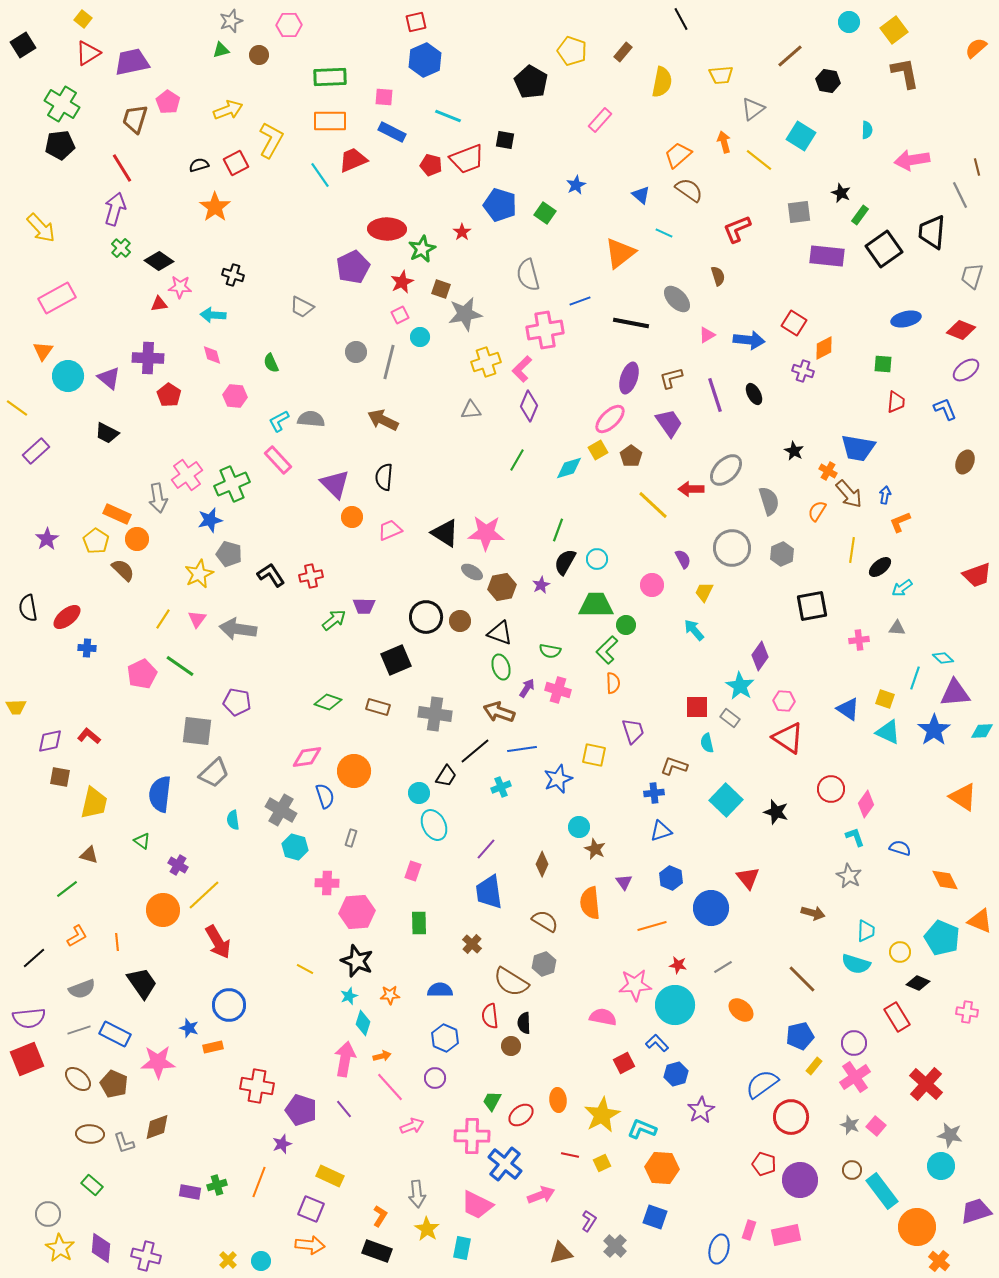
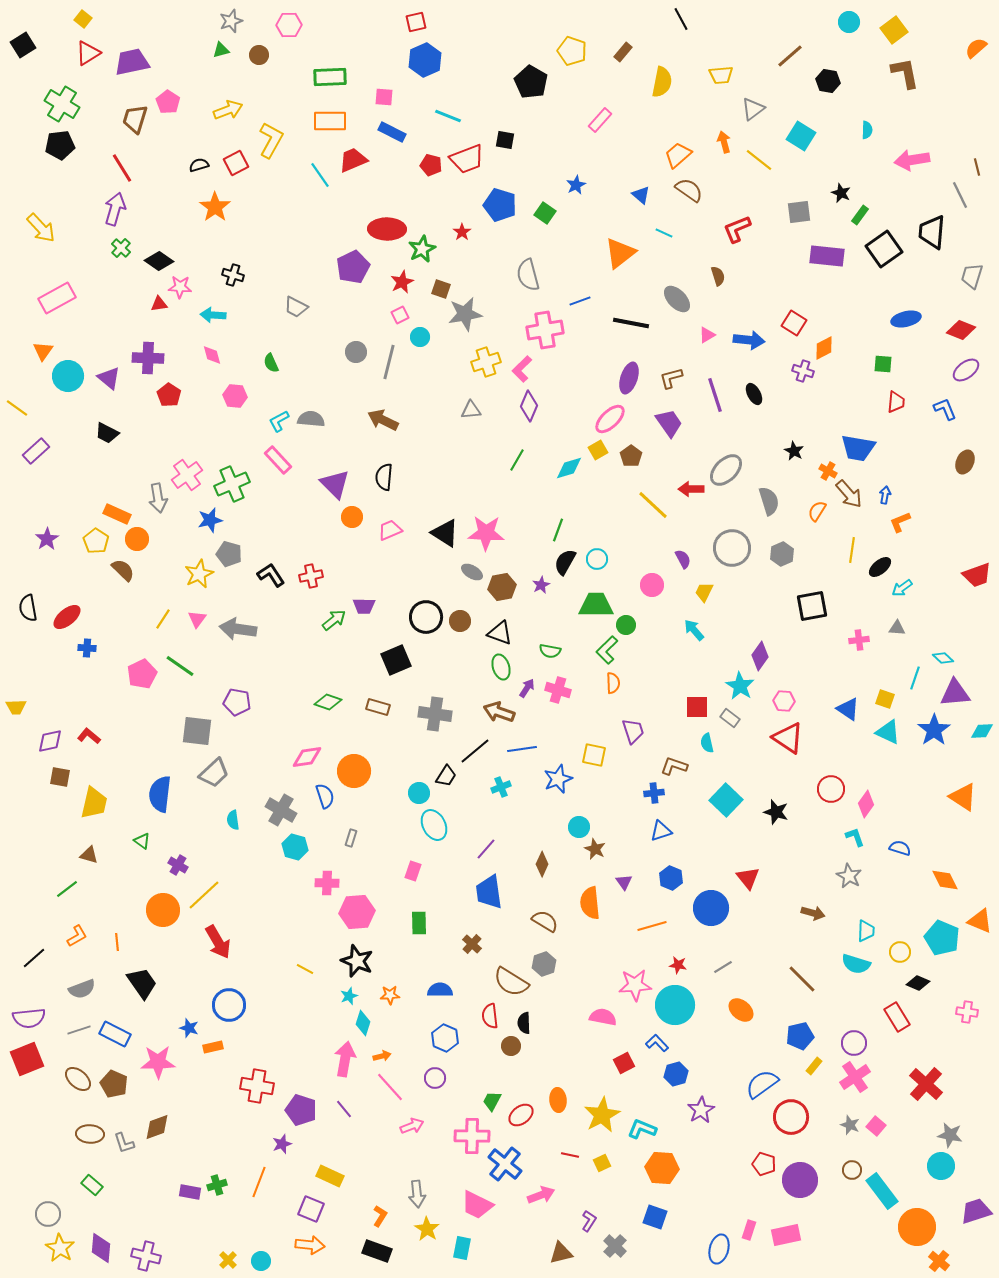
gray trapezoid at (302, 307): moved 6 px left
